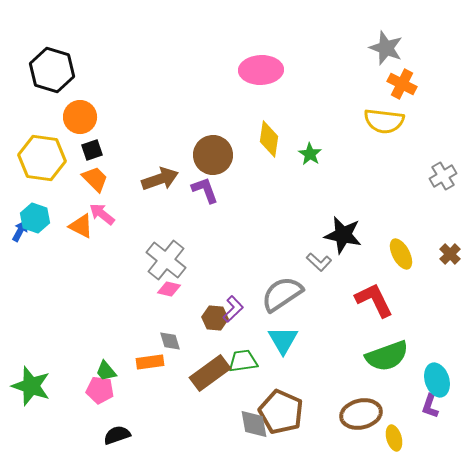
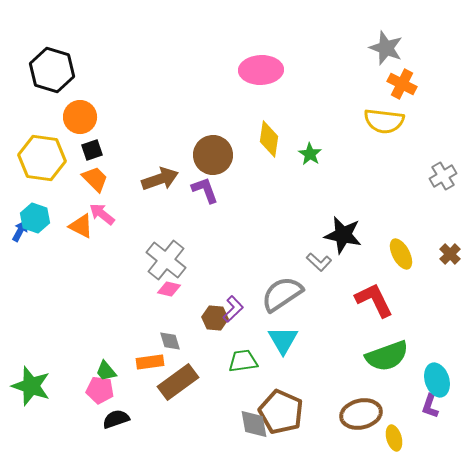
brown rectangle at (210, 373): moved 32 px left, 9 px down
black semicircle at (117, 435): moved 1 px left, 16 px up
